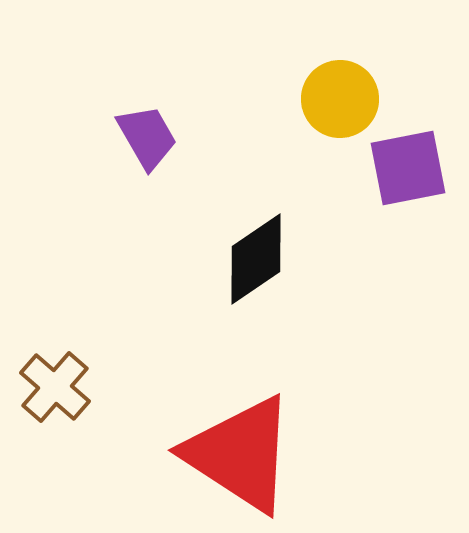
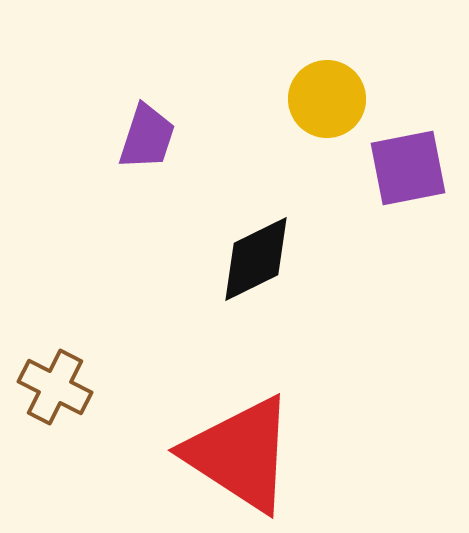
yellow circle: moved 13 px left
purple trapezoid: rotated 48 degrees clockwise
black diamond: rotated 8 degrees clockwise
brown cross: rotated 14 degrees counterclockwise
